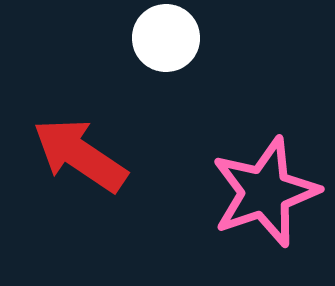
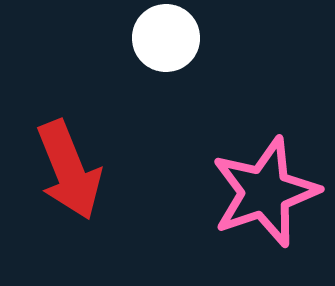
red arrow: moved 11 px left, 15 px down; rotated 146 degrees counterclockwise
